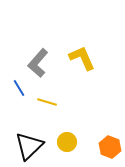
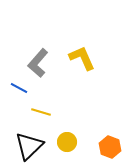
blue line: rotated 30 degrees counterclockwise
yellow line: moved 6 px left, 10 px down
